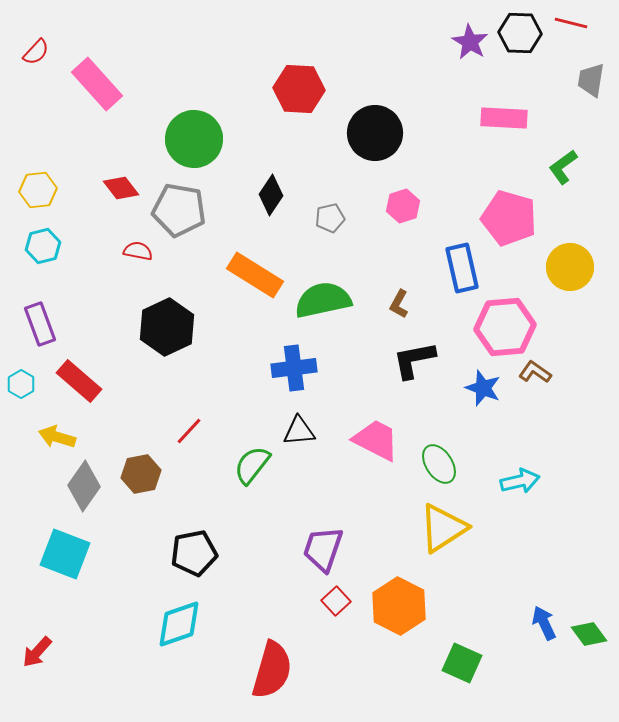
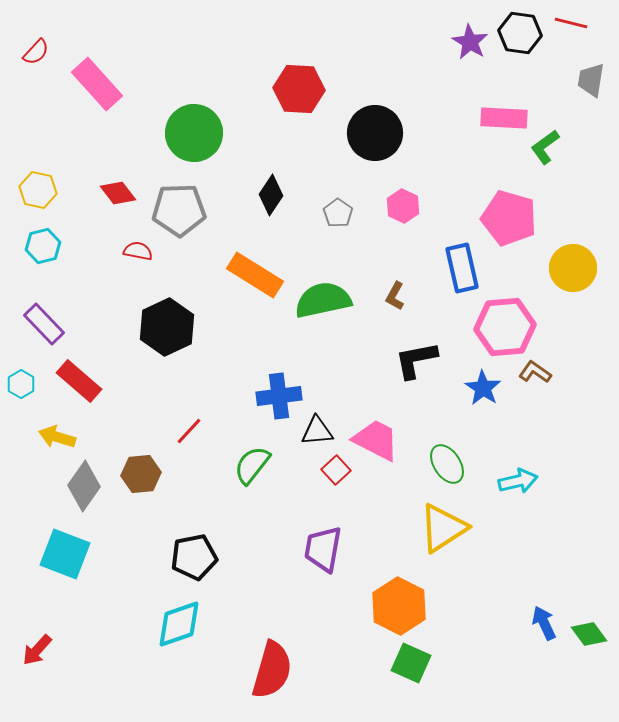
black hexagon at (520, 33): rotated 6 degrees clockwise
green circle at (194, 139): moved 6 px up
green L-shape at (563, 167): moved 18 px left, 20 px up
red diamond at (121, 188): moved 3 px left, 5 px down
yellow hexagon at (38, 190): rotated 18 degrees clockwise
pink hexagon at (403, 206): rotated 16 degrees counterclockwise
gray pentagon at (179, 210): rotated 12 degrees counterclockwise
gray pentagon at (330, 218): moved 8 px right, 5 px up; rotated 24 degrees counterclockwise
yellow circle at (570, 267): moved 3 px right, 1 px down
brown L-shape at (399, 304): moved 4 px left, 8 px up
purple rectangle at (40, 324): moved 4 px right; rotated 24 degrees counterclockwise
black L-shape at (414, 360): moved 2 px right
blue cross at (294, 368): moved 15 px left, 28 px down
blue star at (483, 388): rotated 12 degrees clockwise
black triangle at (299, 431): moved 18 px right
green ellipse at (439, 464): moved 8 px right
brown hexagon at (141, 474): rotated 6 degrees clockwise
cyan arrow at (520, 481): moved 2 px left
purple trapezoid at (323, 549): rotated 9 degrees counterclockwise
black pentagon at (194, 553): moved 4 px down
red square at (336, 601): moved 131 px up
red arrow at (37, 652): moved 2 px up
green square at (462, 663): moved 51 px left
